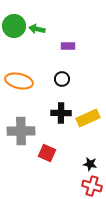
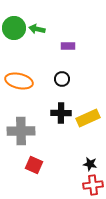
green circle: moved 2 px down
red square: moved 13 px left, 12 px down
red cross: moved 1 px right, 1 px up; rotated 24 degrees counterclockwise
